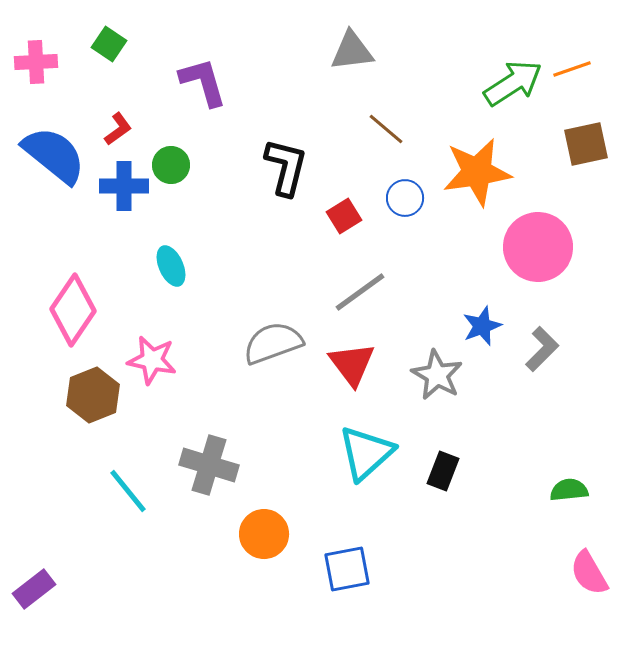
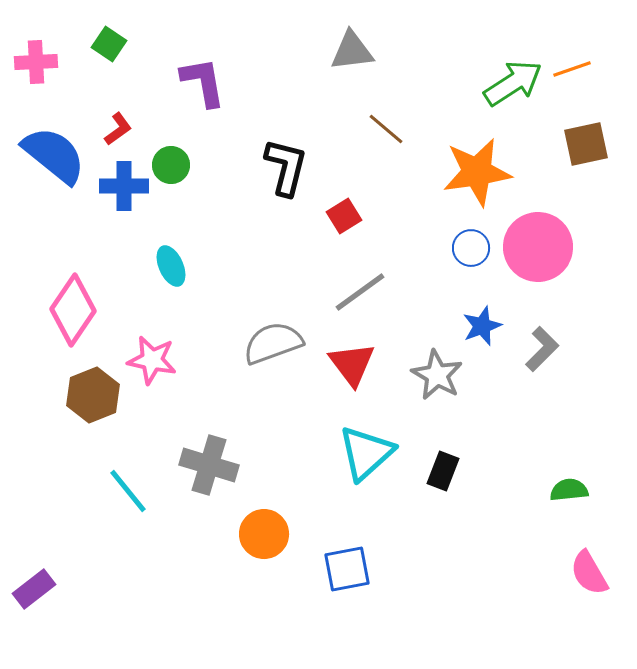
purple L-shape: rotated 6 degrees clockwise
blue circle: moved 66 px right, 50 px down
